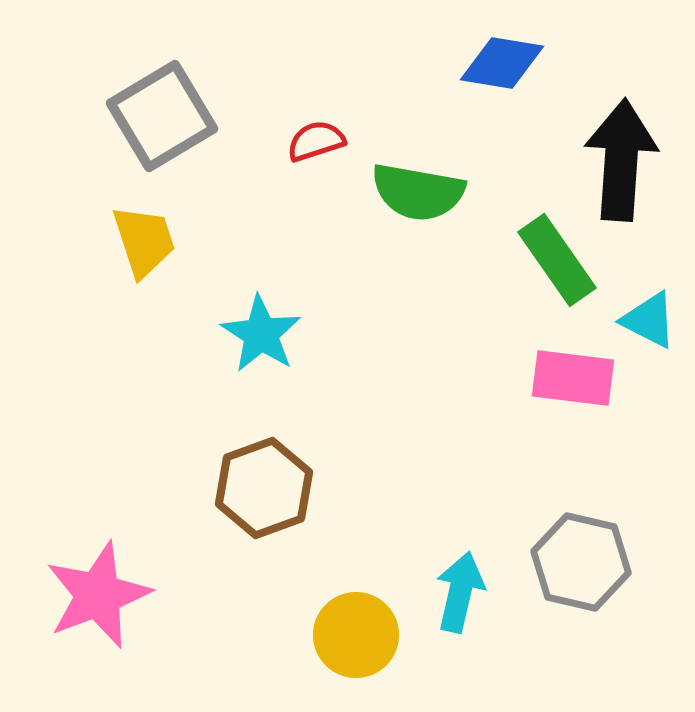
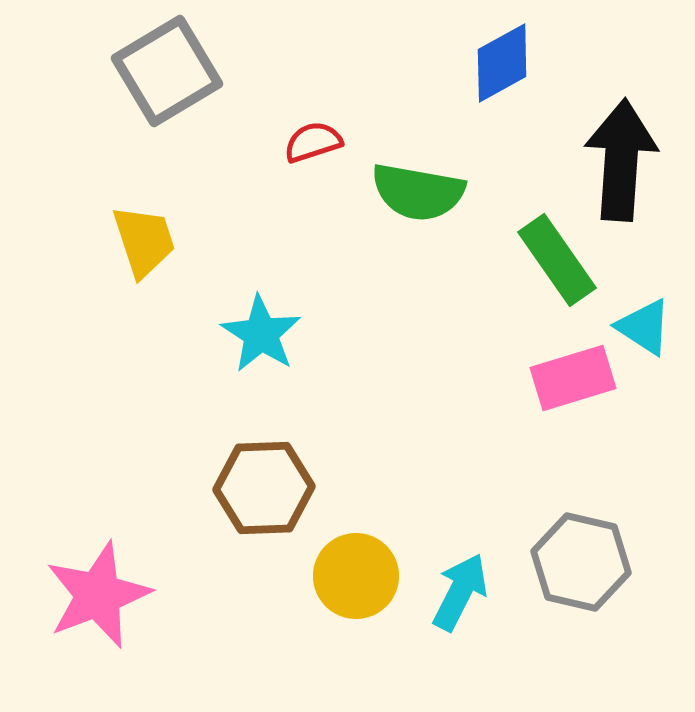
blue diamond: rotated 38 degrees counterclockwise
gray square: moved 5 px right, 45 px up
red semicircle: moved 3 px left, 1 px down
cyan triangle: moved 5 px left, 7 px down; rotated 6 degrees clockwise
pink rectangle: rotated 24 degrees counterclockwise
brown hexagon: rotated 18 degrees clockwise
cyan arrow: rotated 14 degrees clockwise
yellow circle: moved 59 px up
